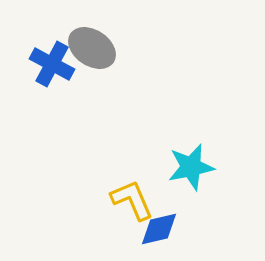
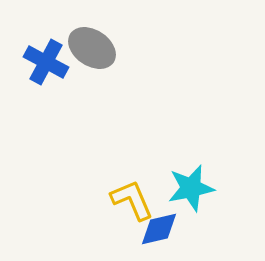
blue cross: moved 6 px left, 2 px up
cyan star: moved 21 px down
